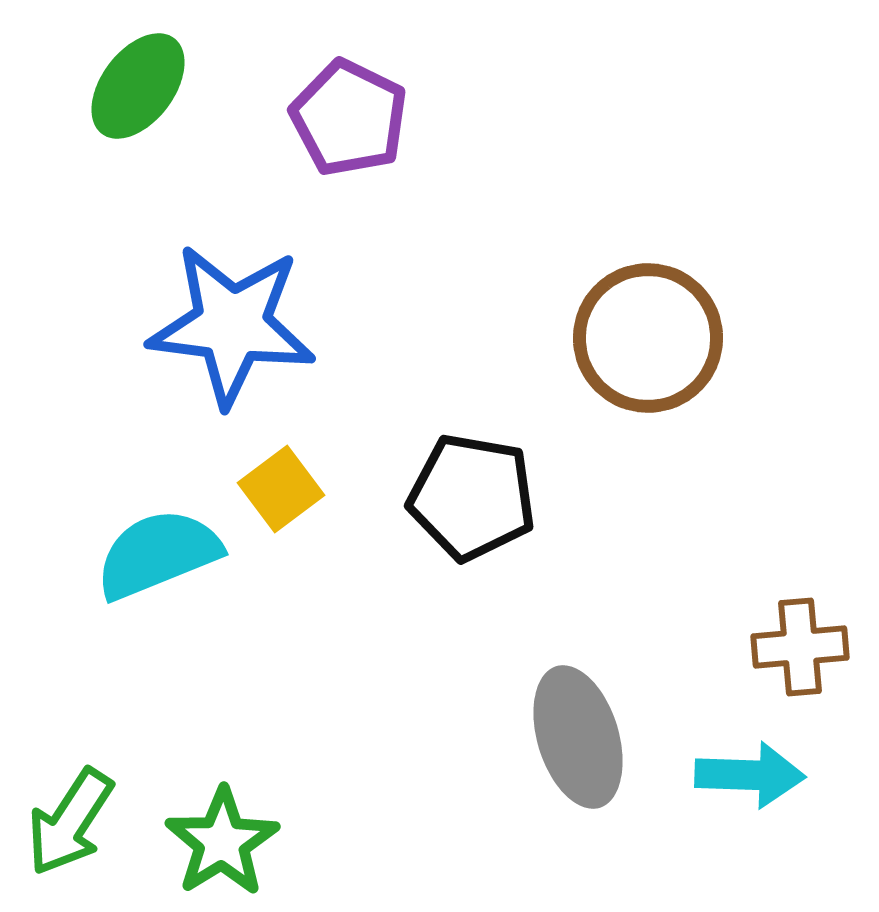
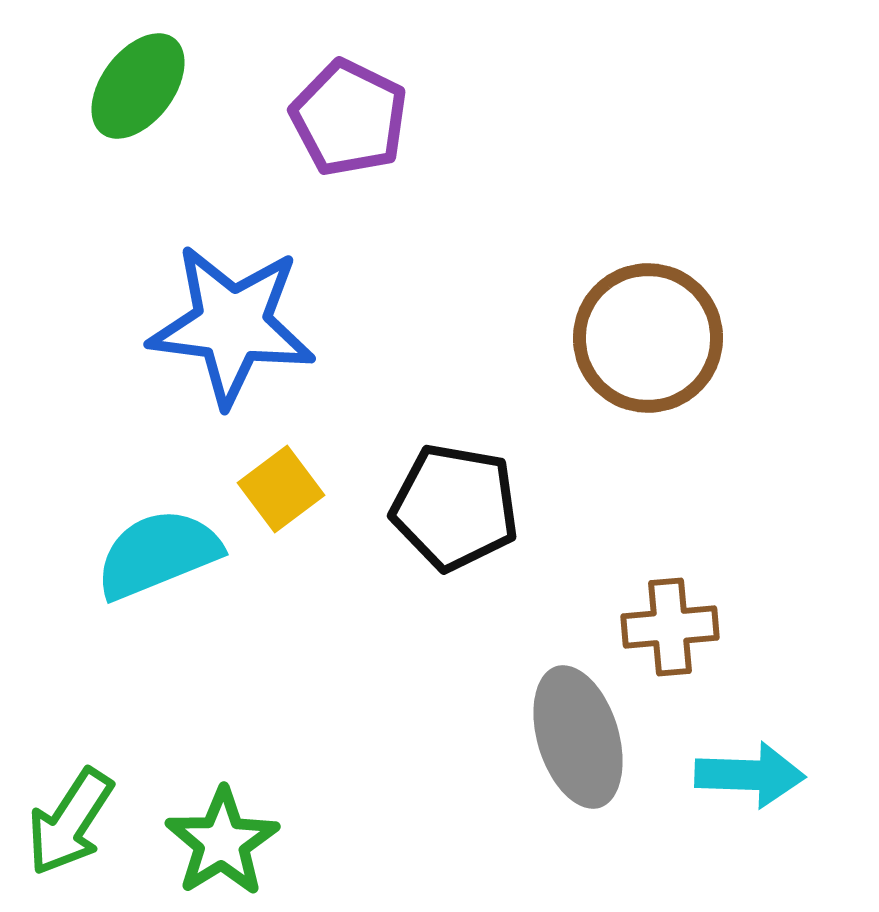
black pentagon: moved 17 px left, 10 px down
brown cross: moved 130 px left, 20 px up
